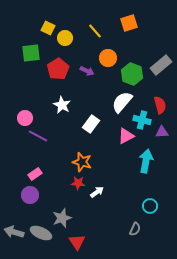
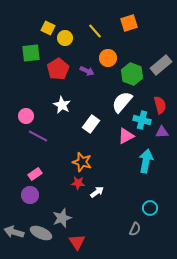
pink circle: moved 1 px right, 2 px up
cyan circle: moved 2 px down
